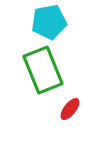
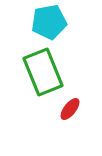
green rectangle: moved 2 px down
